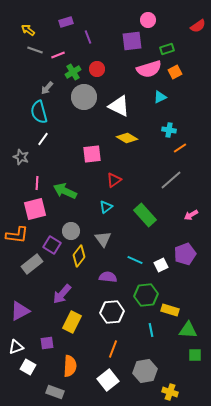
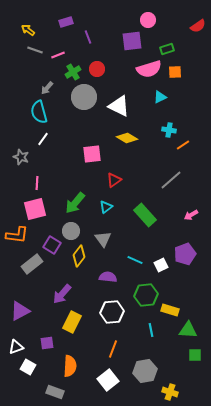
orange square at (175, 72): rotated 24 degrees clockwise
orange line at (180, 148): moved 3 px right, 3 px up
green arrow at (65, 191): moved 10 px right, 12 px down; rotated 75 degrees counterclockwise
